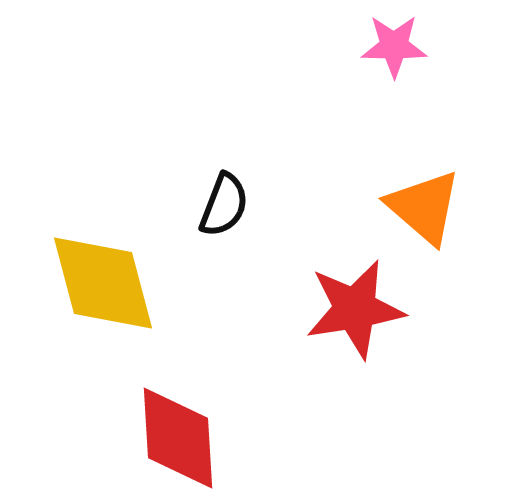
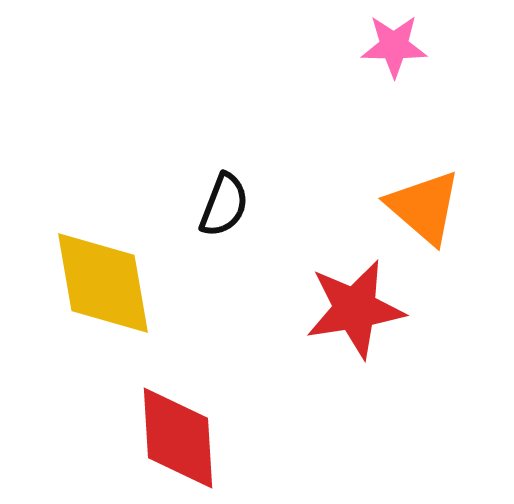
yellow diamond: rotated 5 degrees clockwise
